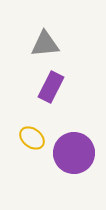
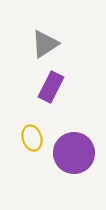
gray triangle: rotated 28 degrees counterclockwise
yellow ellipse: rotated 35 degrees clockwise
